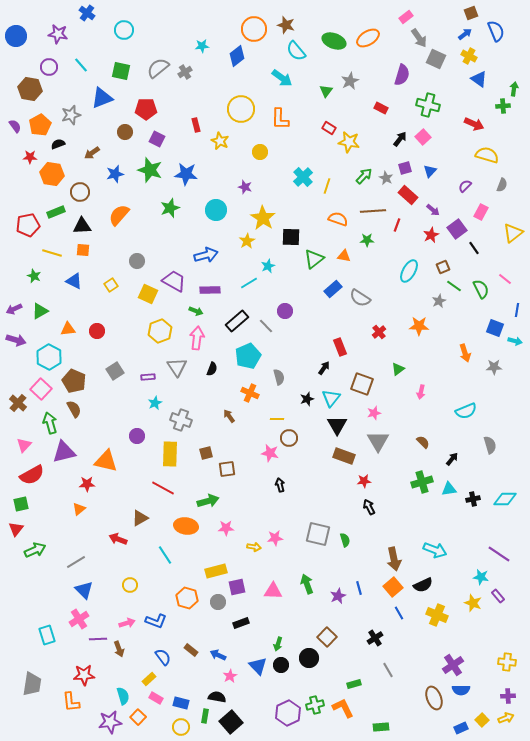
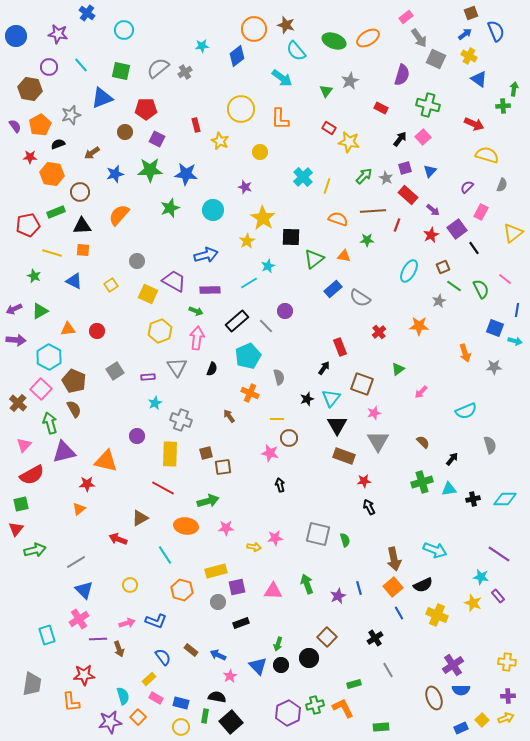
green star at (150, 170): rotated 20 degrees counterclockwise
purple semicircle at (465, 186): moved 2 px right, 1 px down
cyan circle at (216, 210): moved 3 px left
purple arrow at (16, 340): rotated 12 degrees counterclockwise
pink arrow at (421, 392): rotated 32 degrees clockwise
brown square at (227, 469): moved 4 px left, 2 px up
green arrow at (35, 550): rotated 10 degrees clockwise
orange hexagon at (187, 598): moved 5 px left, 8 px up
